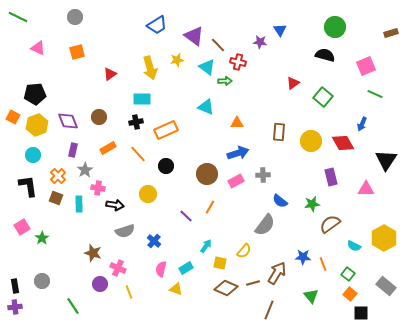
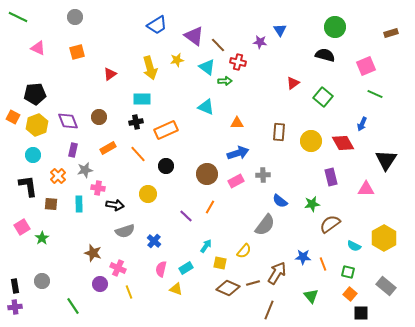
gray star at (85, 170): rotated 21 degrees clockwise
brown square at (56, 198): moved 5 px left, 6 px down; rotated 16 degrees counterclockwise
green square at (348, 274): moved 2 px up; rotated 24 degrees counterclockwise
brown diamond at (226, 288): moved 2 px right
